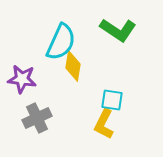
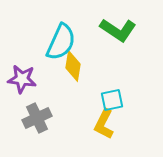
cyan square: rotated 20 degrees counterclockwise
